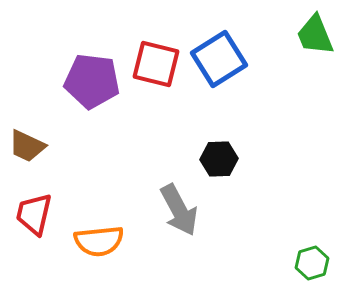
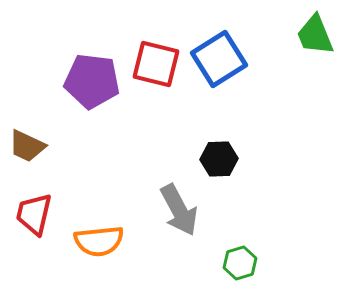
green hexagon: moved 72 px left
